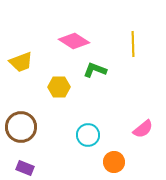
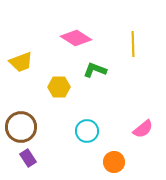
pink diamond: moved 2 px right, 3 px up
cyan circle: moved 1 px left, 4 px up
purple rectangle: moved 3 px right, 10 px up; rotated 36 degrees clockwise
